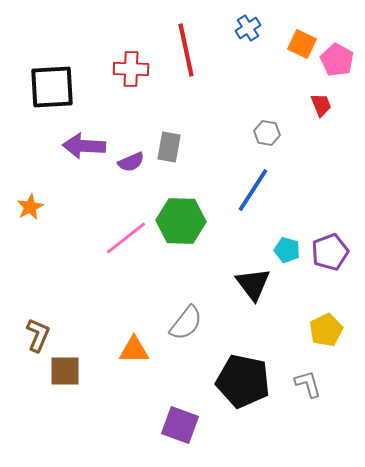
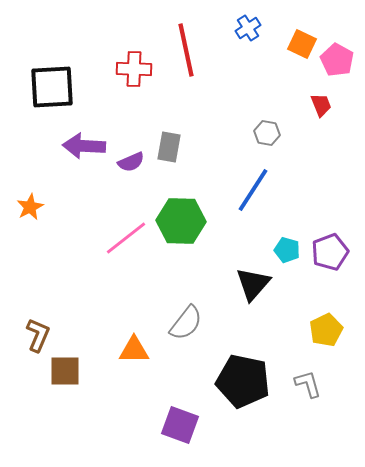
red cross: moved 3 px right
black triangle: rotated 18 degrees clockwise
